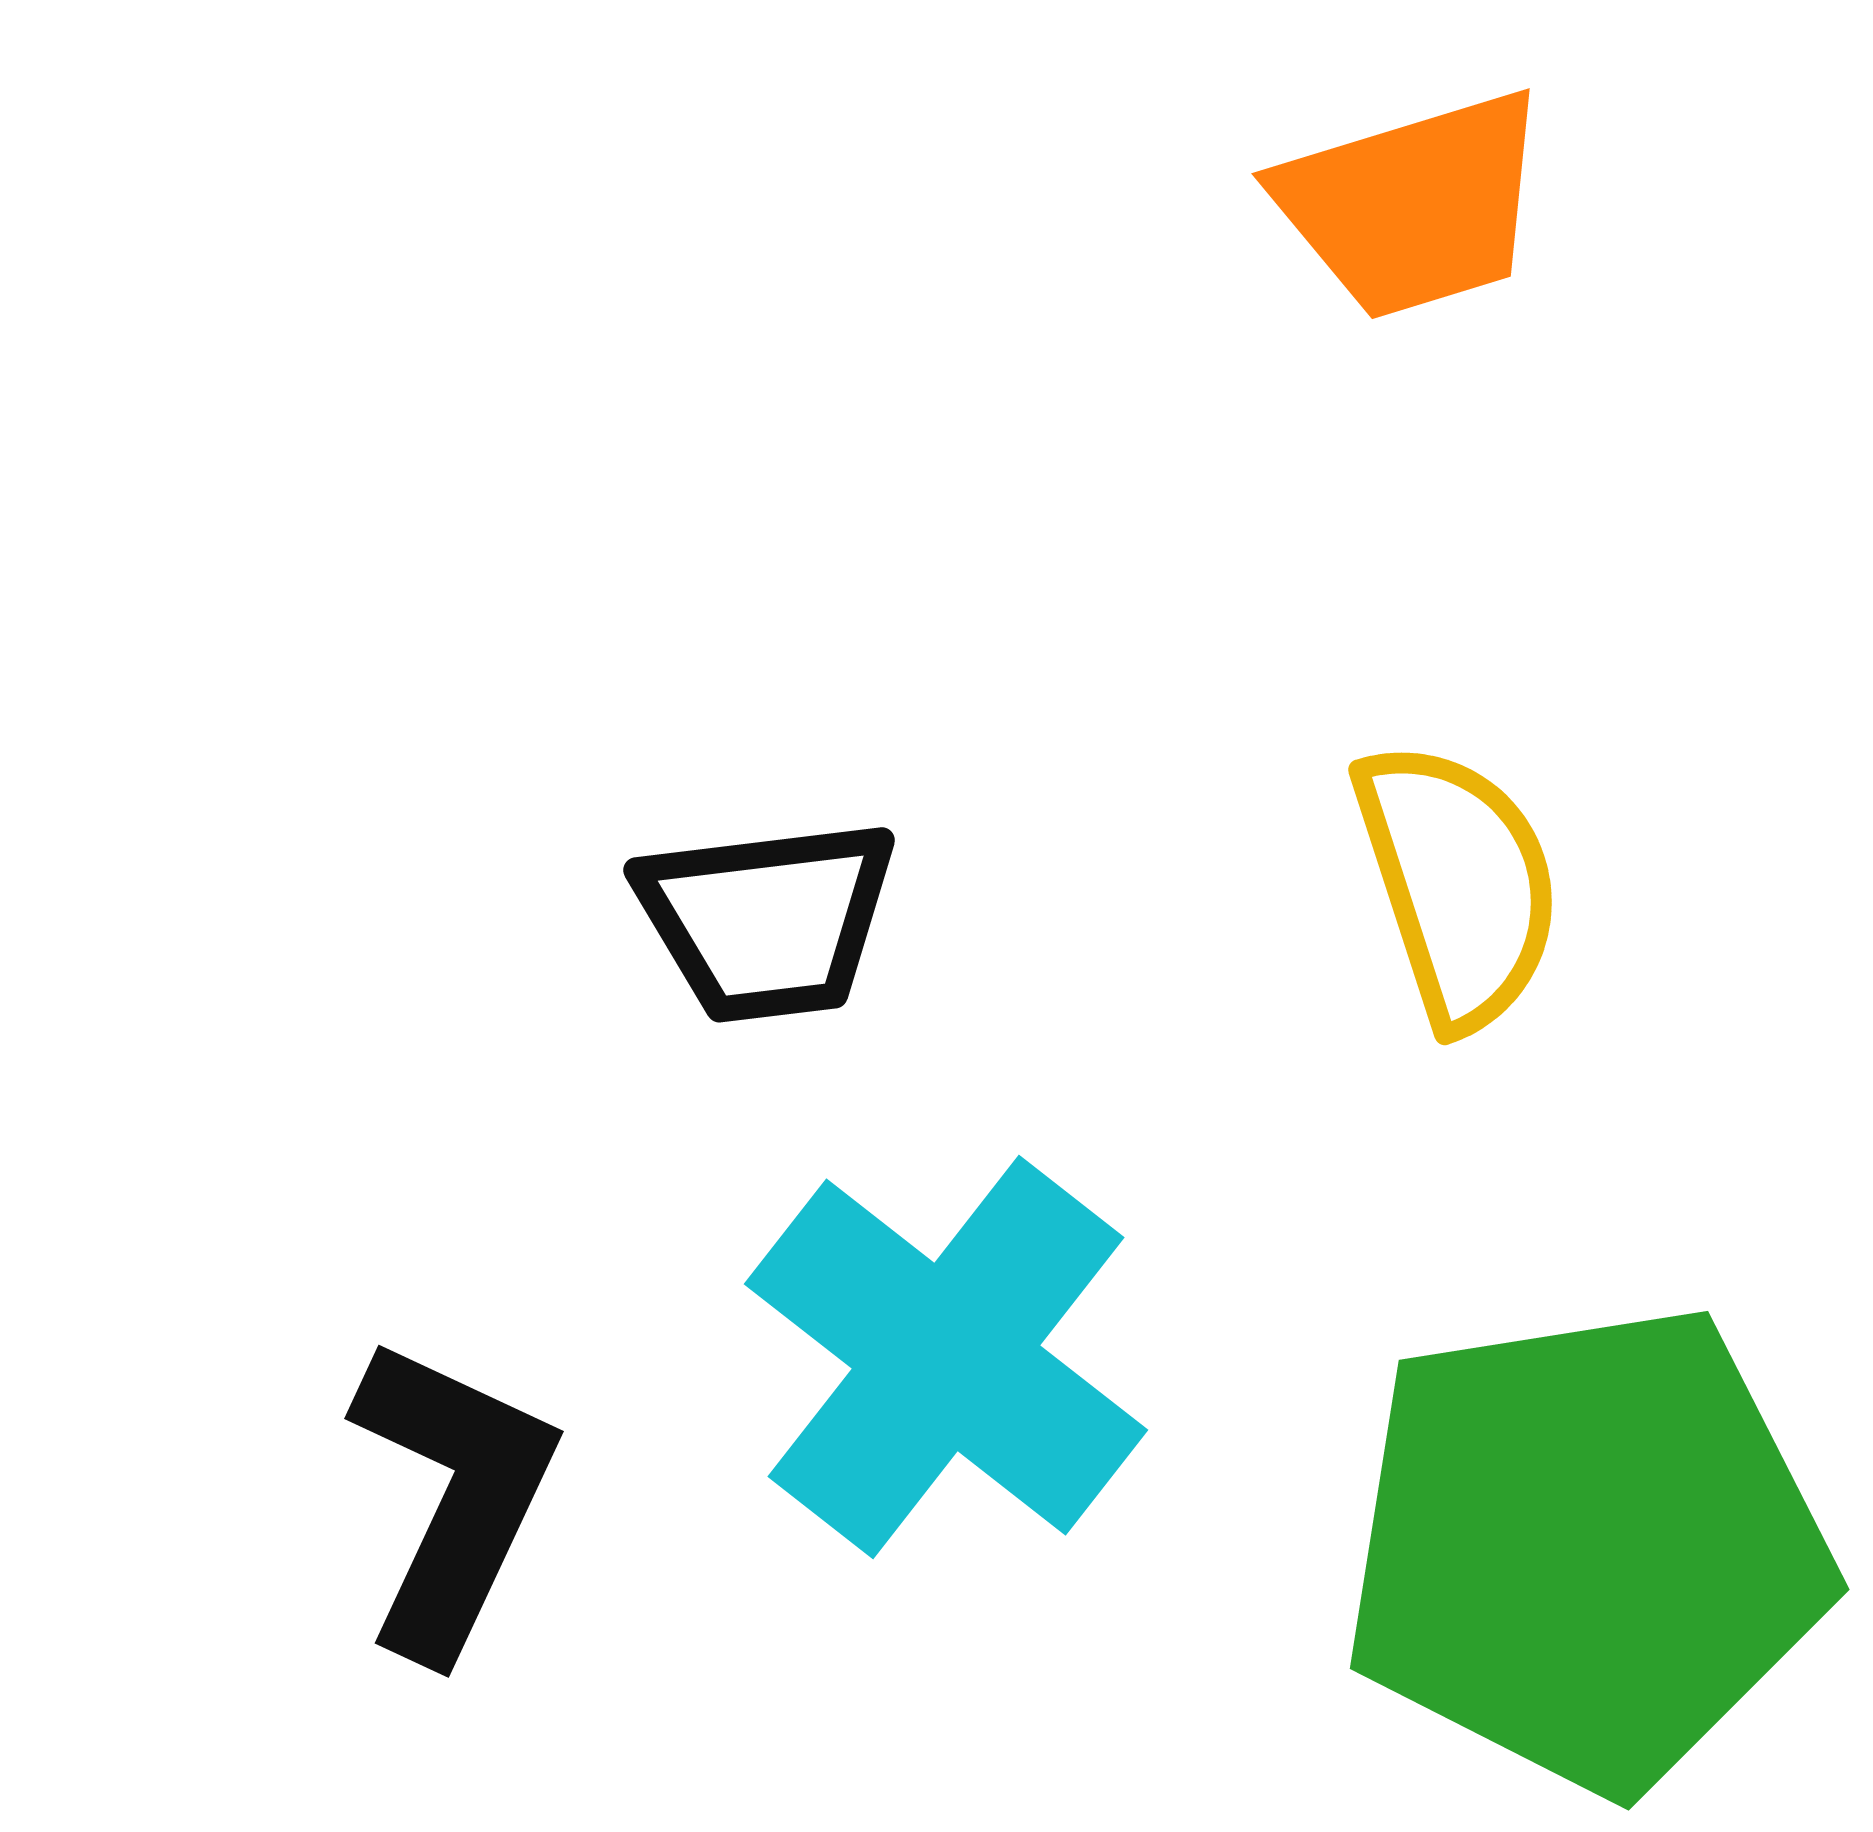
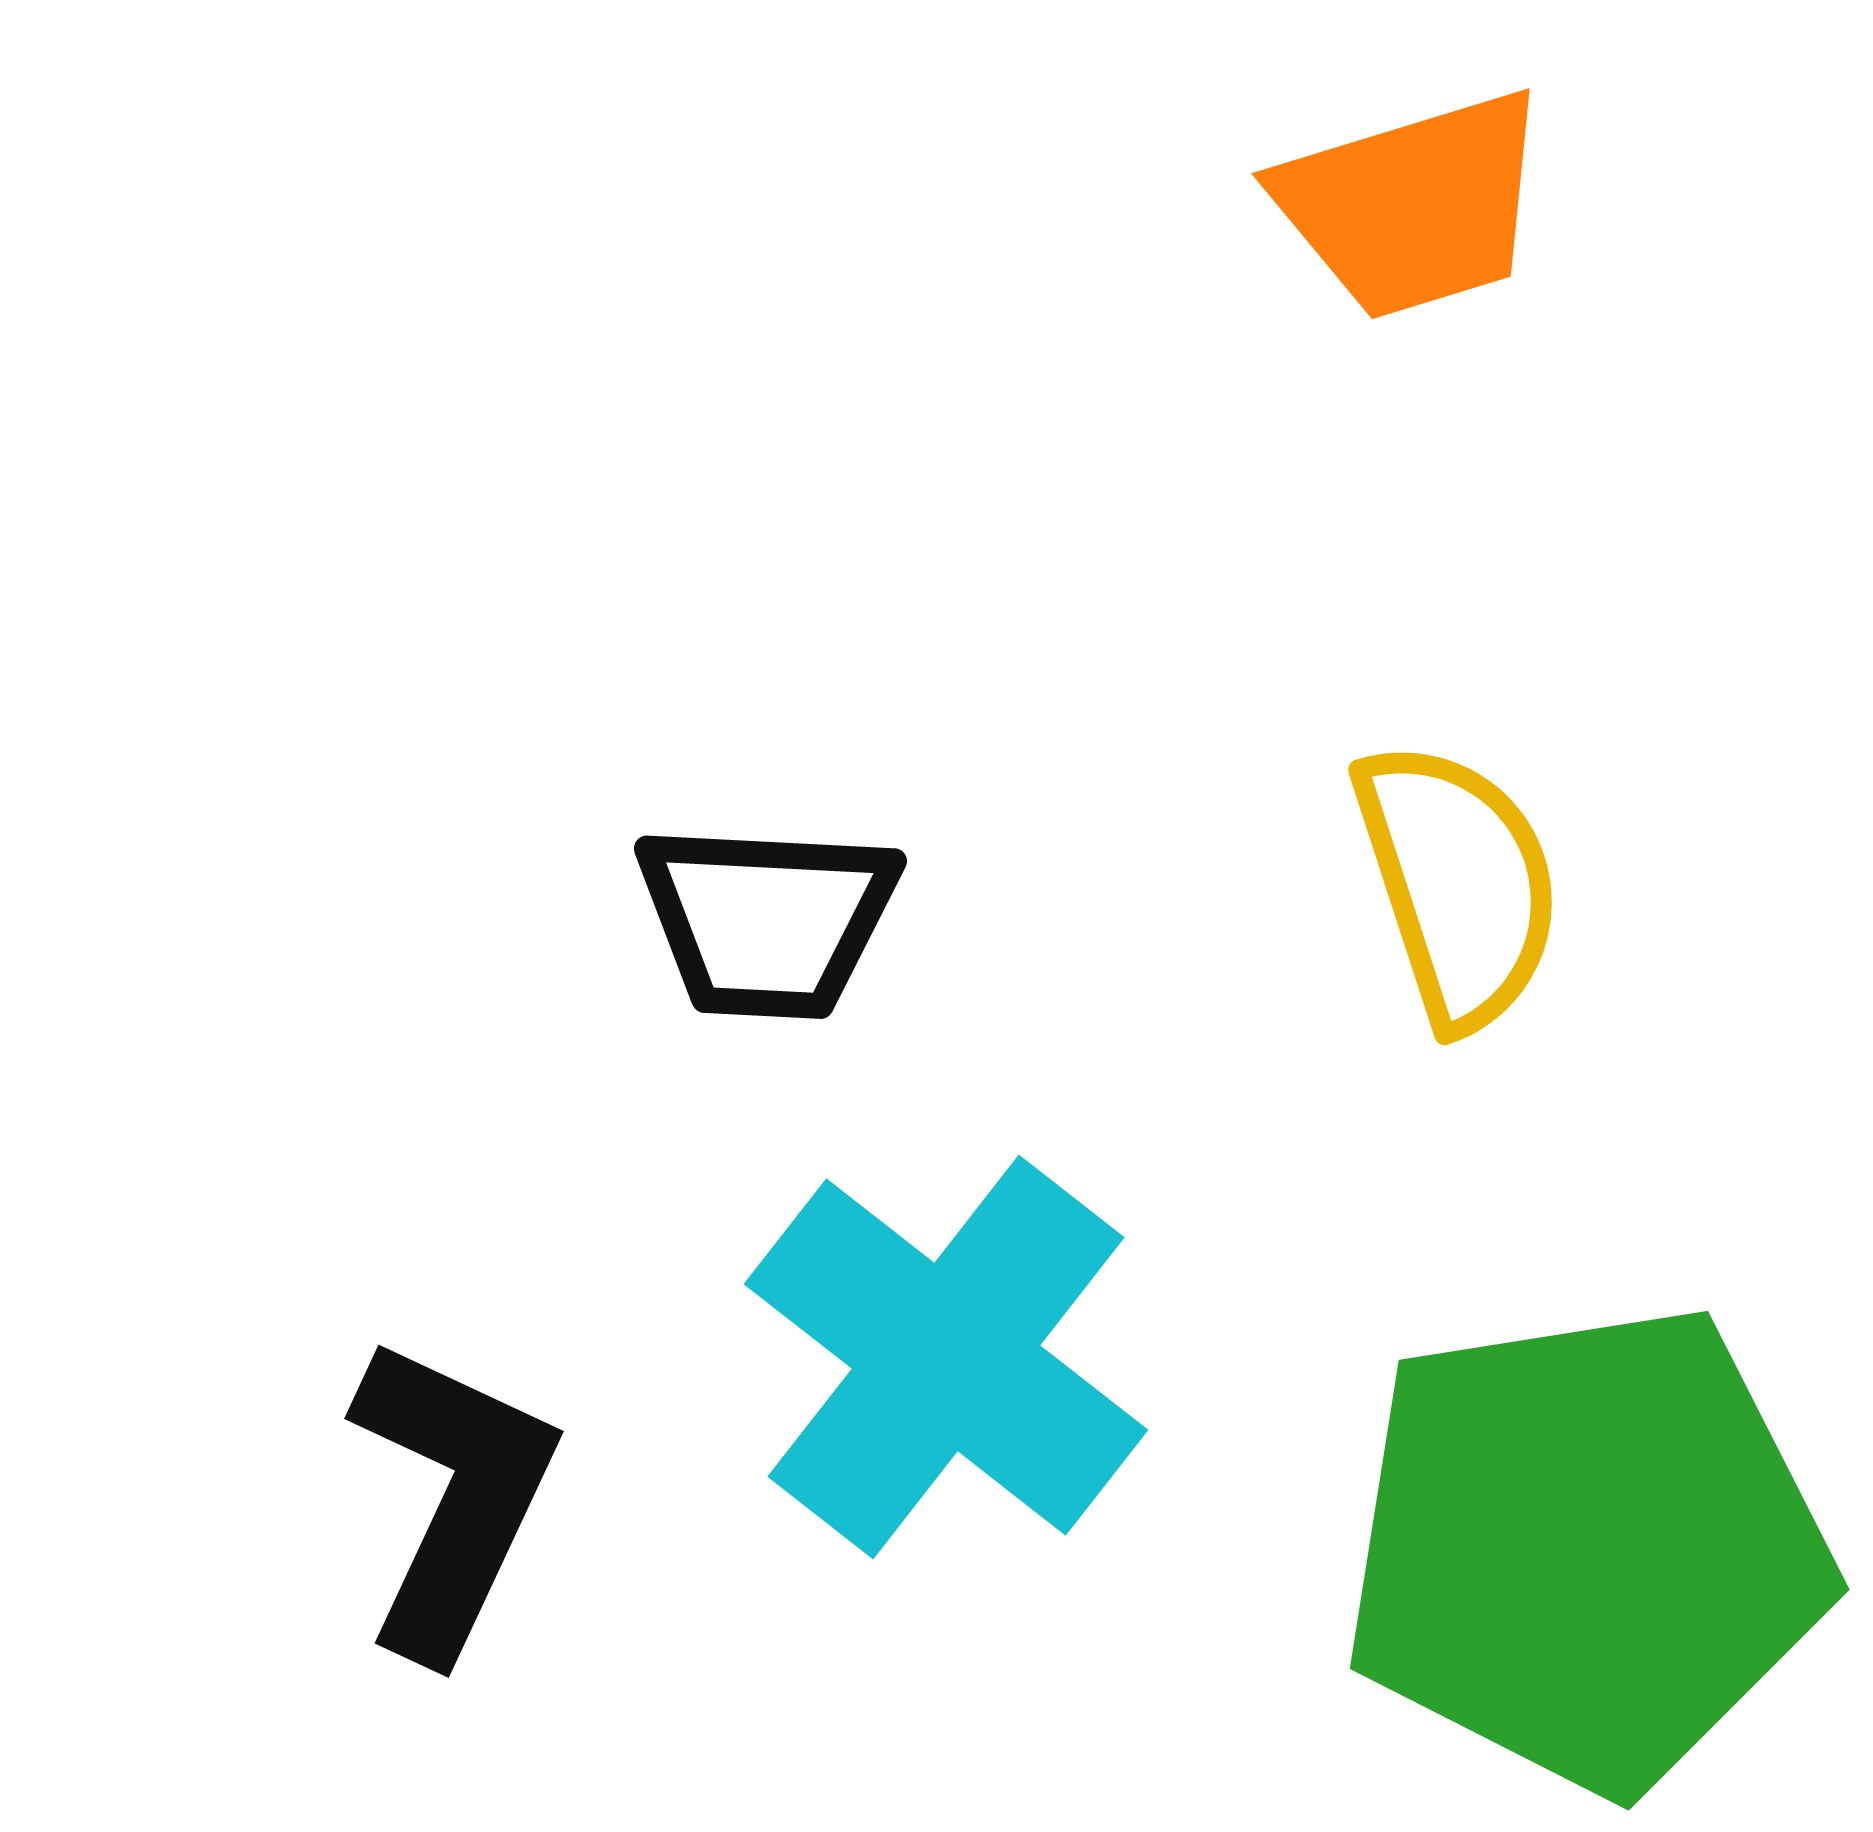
black trapezoid: rotated 10 degrees clockwise
